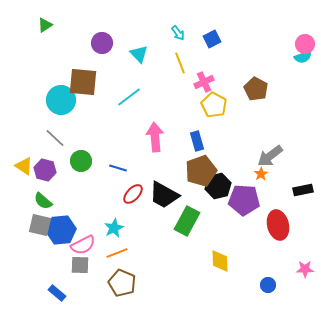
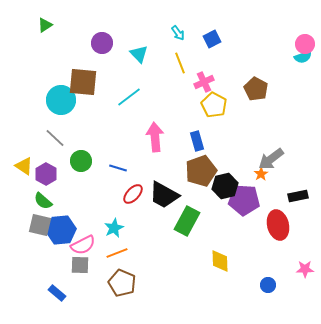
gray arrow at (270, 156): moved 1 px right, 3 px down
purple hexagon at (45, 170): moved 1 px right, 4 px down; rotated 15 degrees clockwise
black hexagon at (218, 186): moved 7 px right
black rectangle at (303, 190): moved 5 px left, 6 px down
